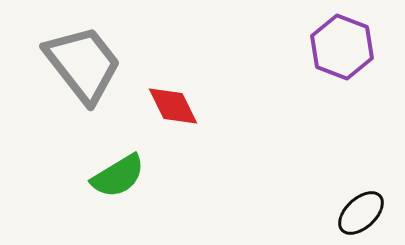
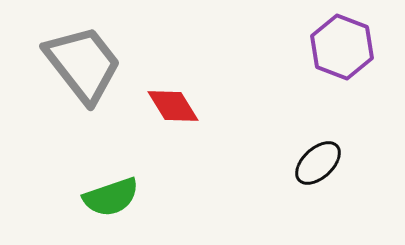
red diamond: rotated 6 degrees counterclockwise
green semicircle: moved 7 px left, 21 px down; rotated 12 degrees clockwise
black ellipse: moved 43 px left, 50 px up
